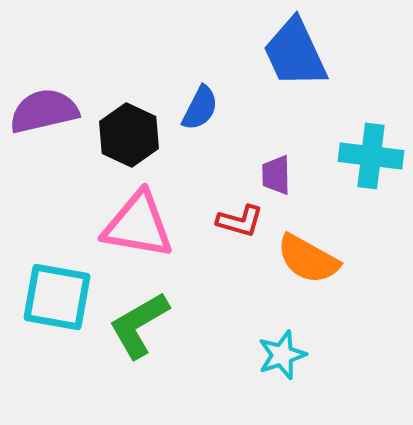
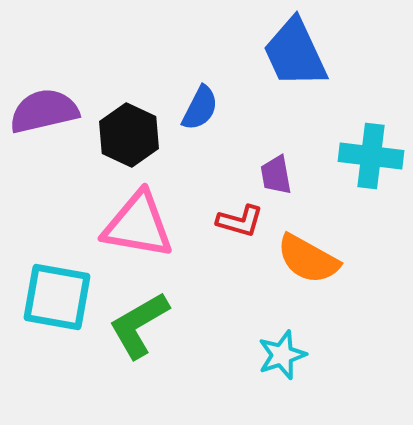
purple trapezoid: rotated 9 degrees counterclockwise
